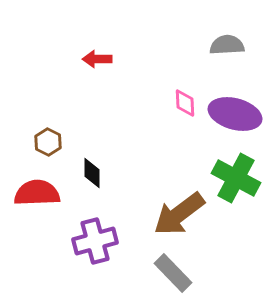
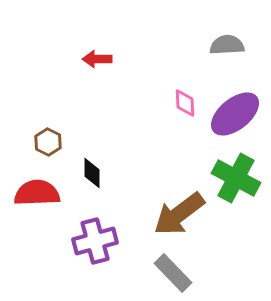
purple ellipse: rotated 54 degrees counterclockwise
